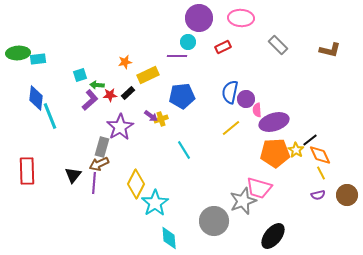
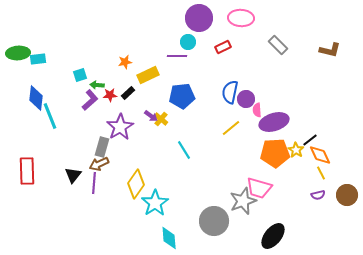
yellow cross at (161, 119): rotated 32 degrees counterclockwise
yellow diamond at (136, 184): rotated 8 degrees clockwise
